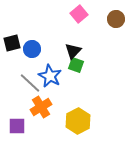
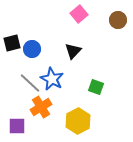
brown circle: moved 2 px right, 1 px down
green square: moved 20 px right, 22 px down
blue star: moved 2 px right, 3 px down
